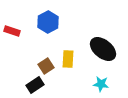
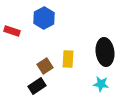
blue hexagon: moved 4 px left, 4 px up
black ellipse: moved 2 px right, 3 px down; rotated 44 degrees clockwise
brown square: moved 1 px left
black rectangle: moved 2 px right, 1 px down
